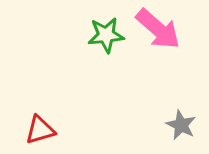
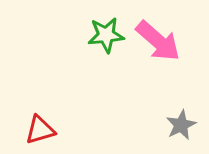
pink arrow: moved 12 px down
gray star: rotated 20 degrees clockwise
